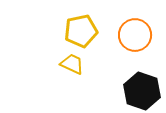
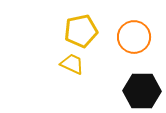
orange circle: moved 1 px left, 2 px down
black hexagon: rotated 18 degrees counterclockwise
